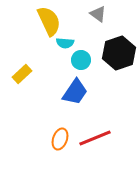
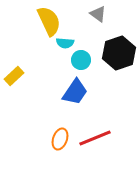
yellow rectangle: moved 8 px left, 2 px down
